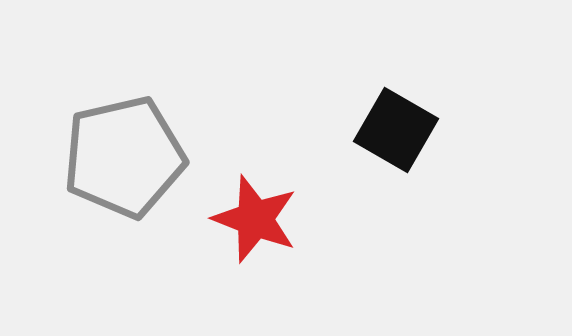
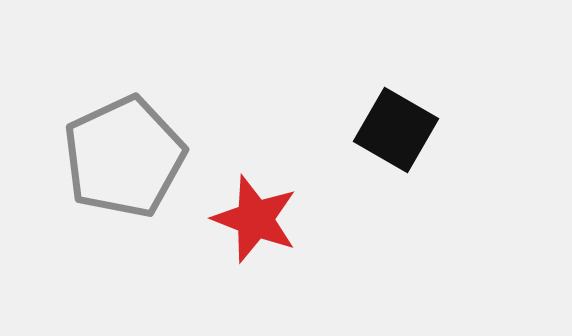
gray pentagon: rotated 12 degrees counterclockwise
